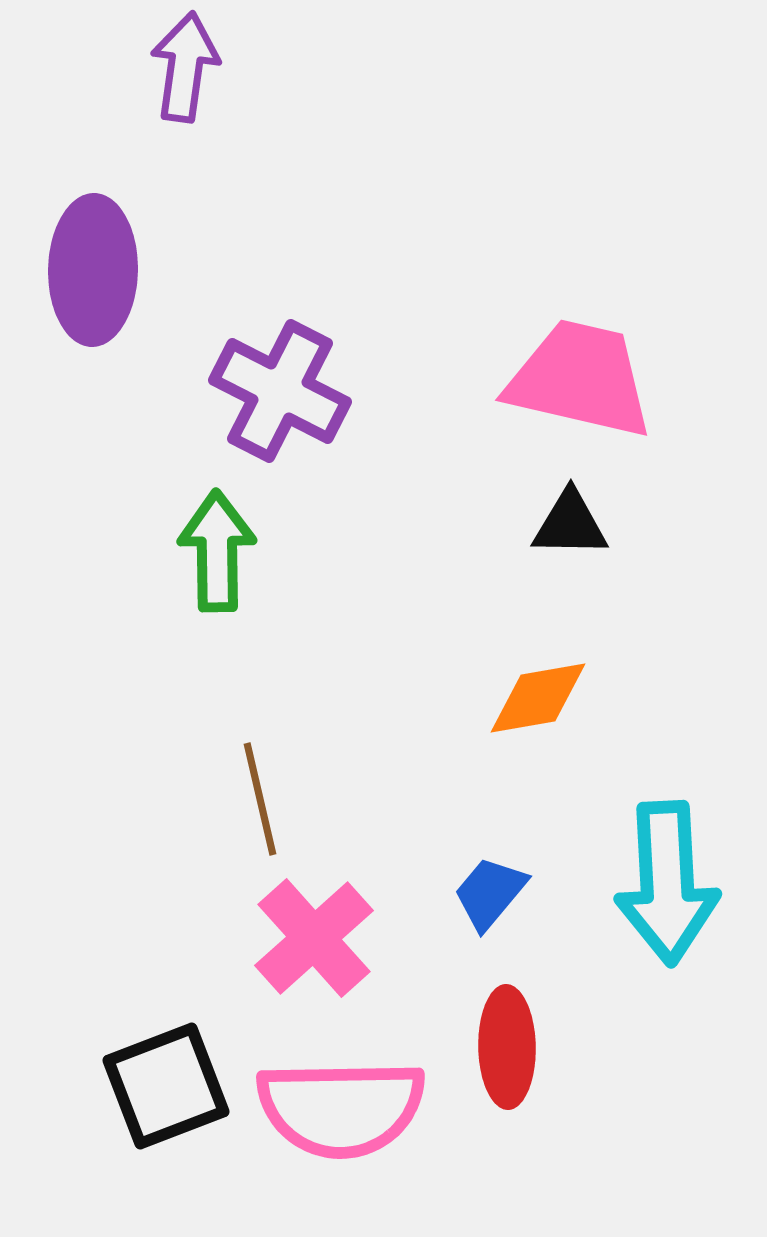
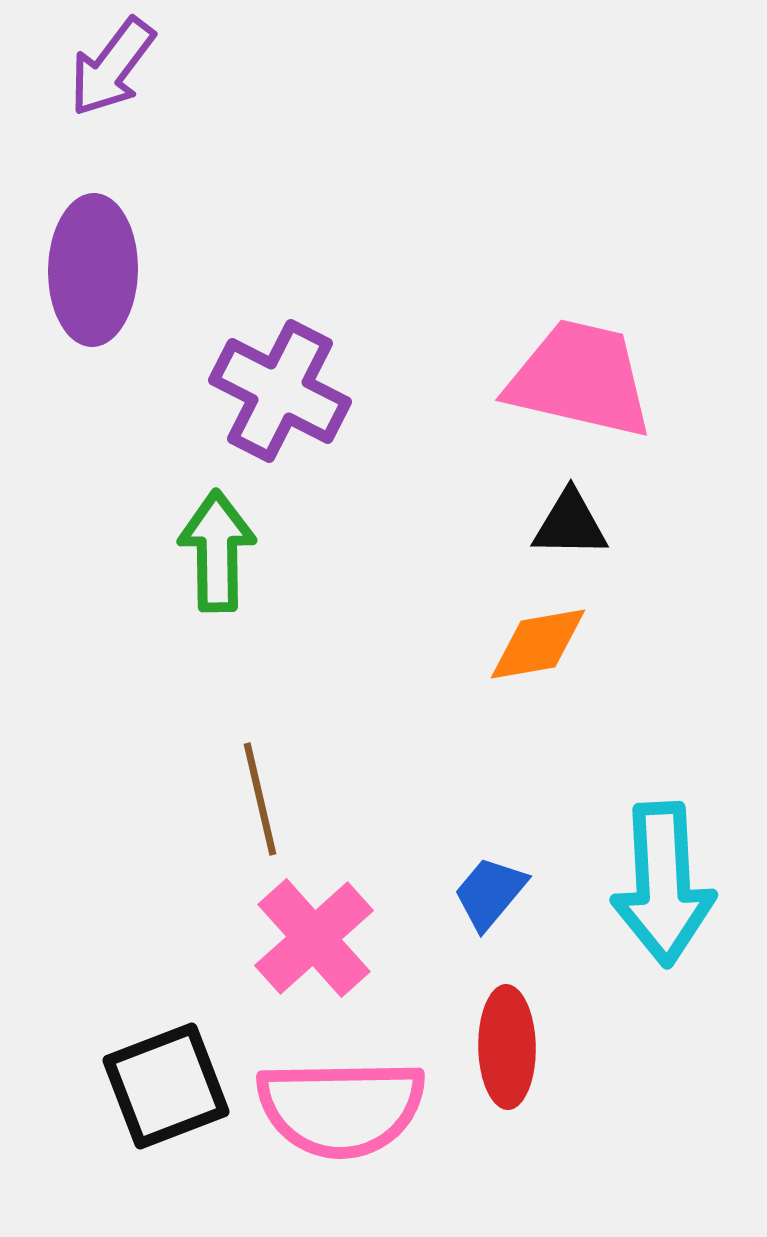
purple arrow: moved 73 px left; rotated 151 degrees counterclockwise
orange diamond: moved 54 px up
cyan arrow: moved 4 px left, 1 px down
